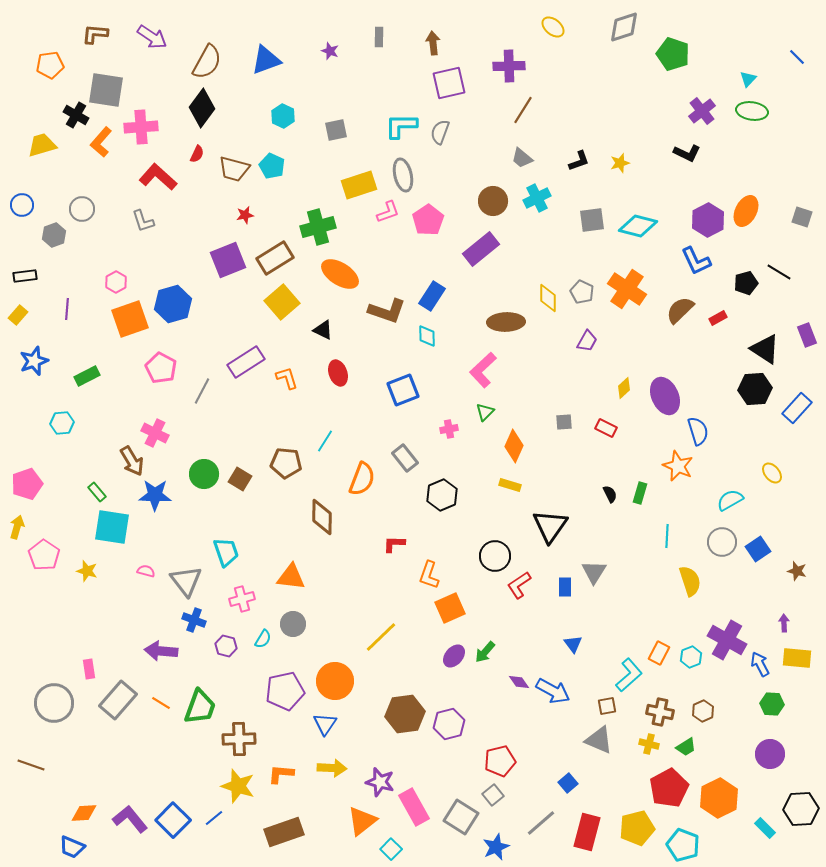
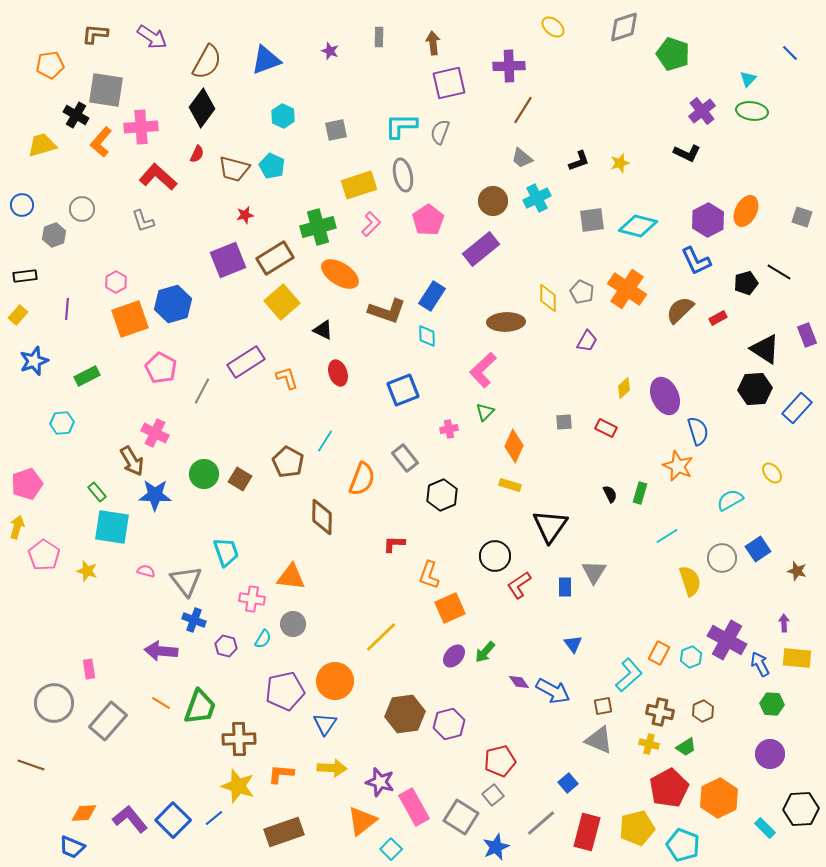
blue line at (797, 57): moved 7 px left, 4 px up
pink L-shape at (388, 212): moved 17 px left, 12 px down; rotated 25 degrees counterclockwise
brown pentagon at (286, 463): moved 2 px right, 1 px up; rotated 24 degrees clockwise
cyan line at (667, 536): rotated 55 degrees clockwise
gray circle at (722, 542): moved 16 px down
pink cross at (242, 599): moved 10 px right; rotated 25 degrees clockwise
gray rectangle at (118, 700): moved 10 px left, 21 px down
brown square at (607, 706): moved 4 px left
